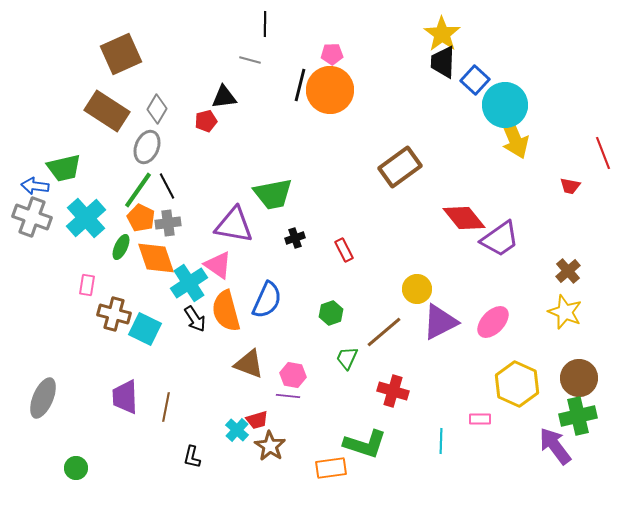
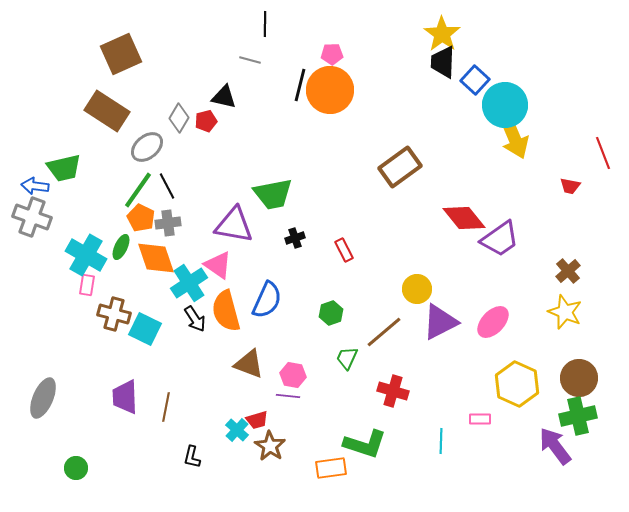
black triangle at (224, 97): rotated 20 degrees clockwise
gray diamond at (157, 109): moved 22 px right, 9 px down
gray ellipse at (147, 147): rotated 28 degrees clockwise
cyan cross at (86, 218): moved 37 px down; rotated 18 degrees counterclockwise
